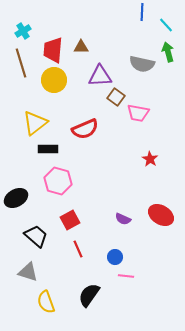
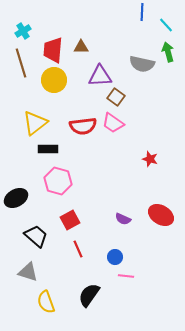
pink trapezoid: moved 25 px left, 10 px down; rotated 25 degrees clockwise
red semicircle: moved 2 px left, 3 px up; rotated 16 degrees clockwise
red star: rotated 14 degrees counterclockwise
